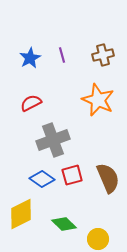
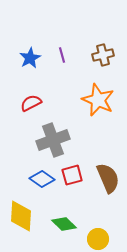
yellow diamond: moved 2 px down; rotated 60 degrees counterclockwise
